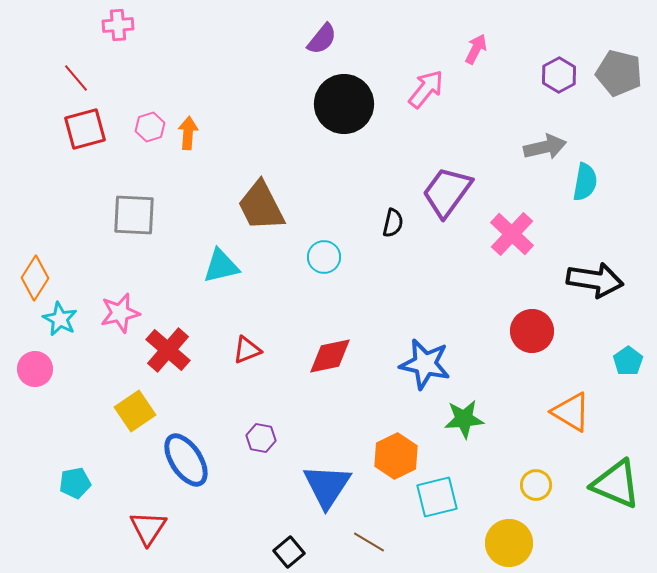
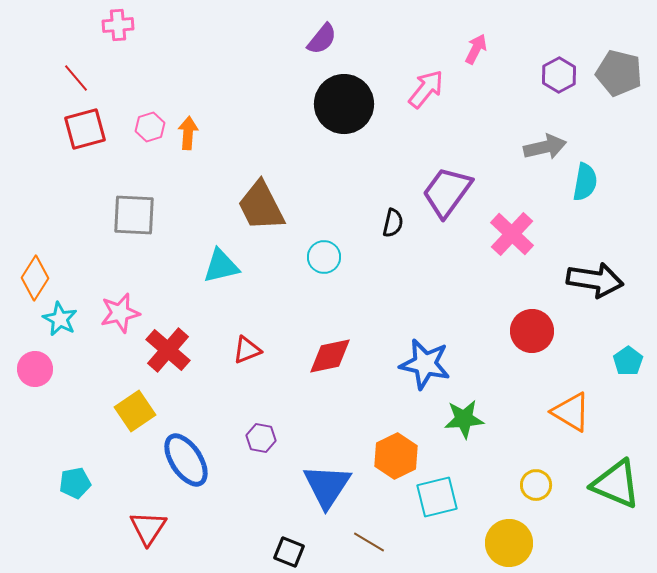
black square at (289, 552): rotated 28 degrees counterclockwise
